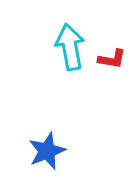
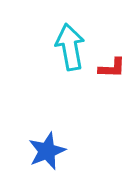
red L-shape: moved 9 px down; rotated 8 degrees counterclockwise
